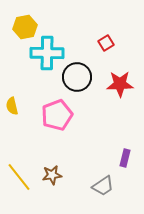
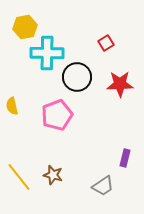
brown star: moved 1 px right; rotated 24 degrees clockwise
